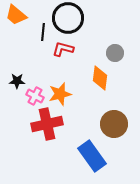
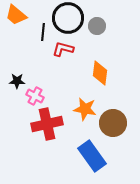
gray circle: moved 18 px left, 27 px up
orange diamond: moved 5 px up
orange star: moved 25 px right, 15 px down; rotated 25 degrees clockwise
brown circle: moved 1 px left, 1 px up
